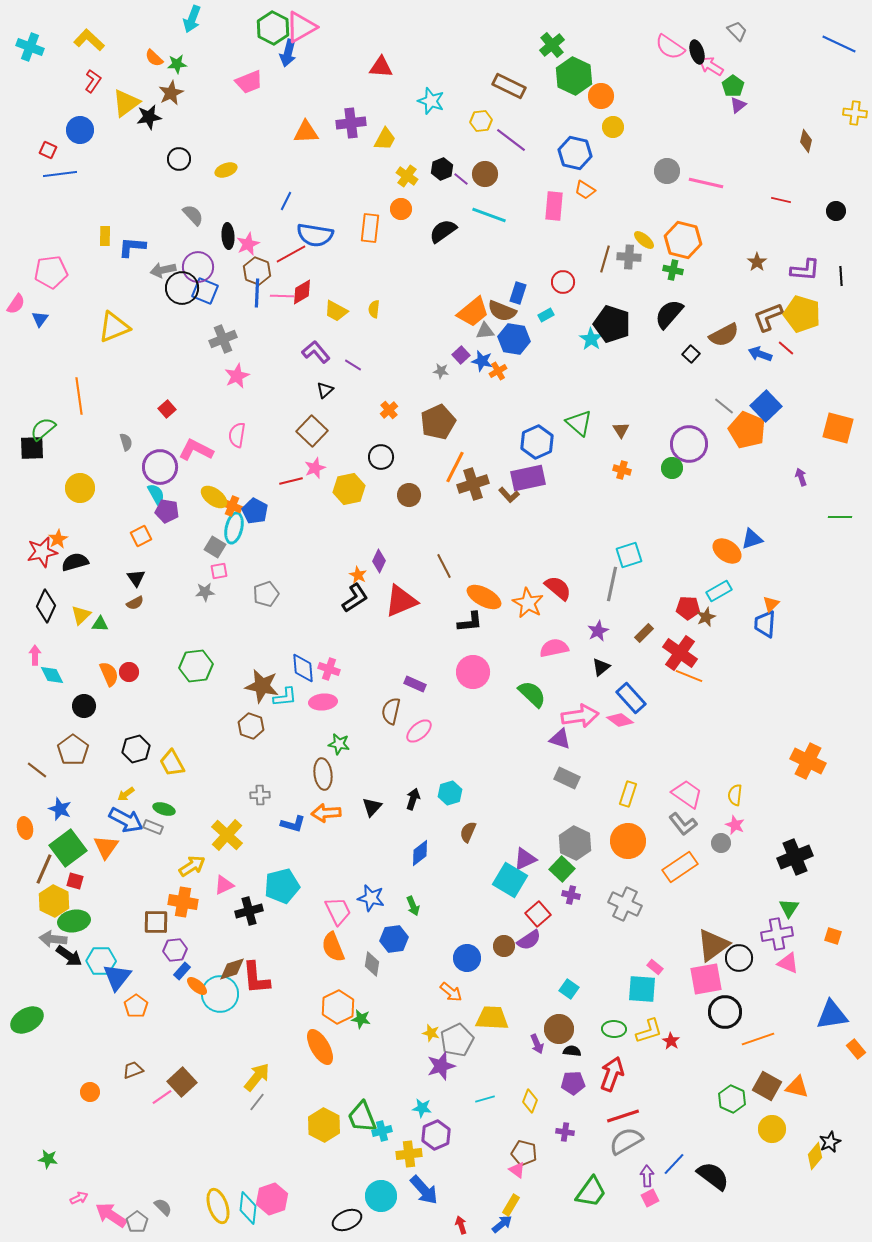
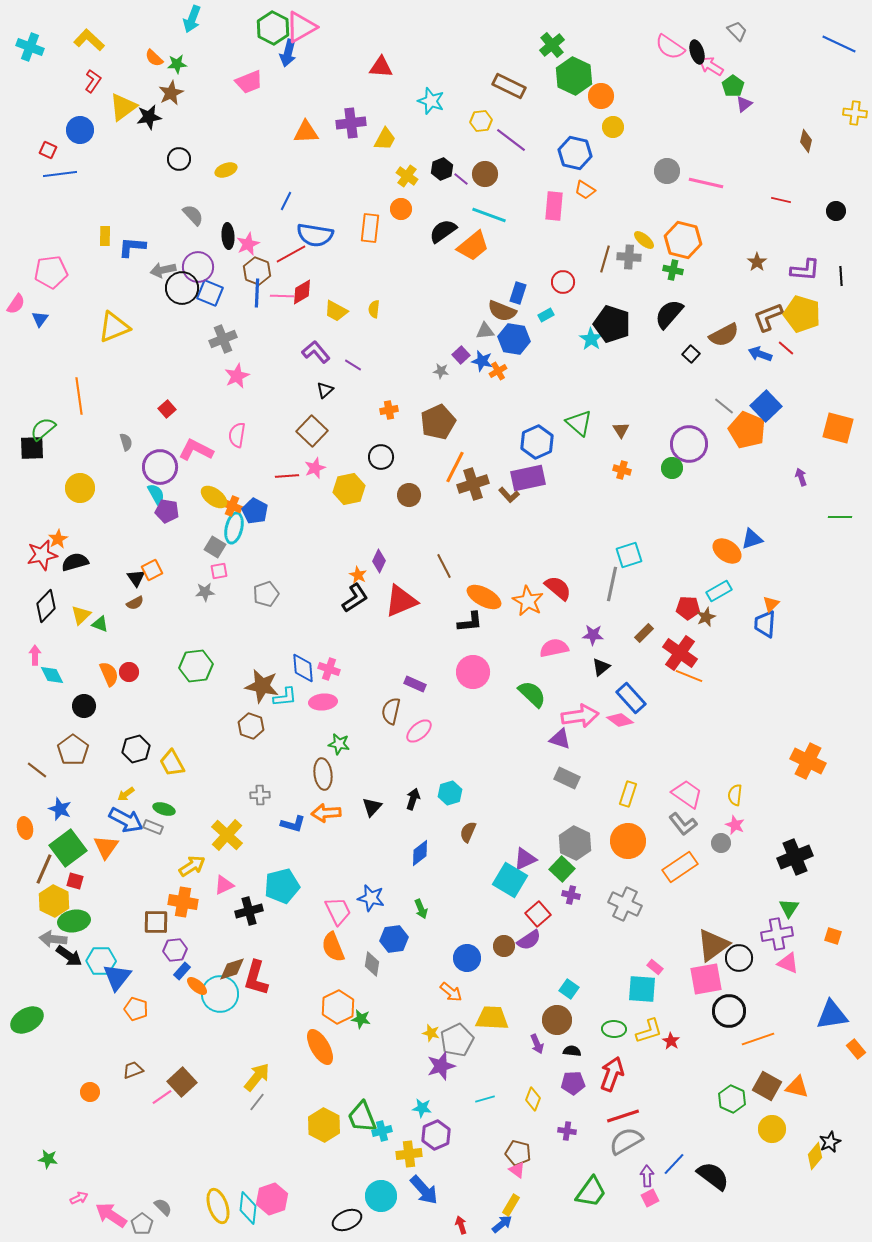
yellow triangle at (126, 103): moved 3 px left, 4 px down
purple triangle at (738, 105): moved 6 px right, 1 px up
blue square at (205, 291): moved 5 px right, 2 px down
orange trapezoid at (473, 312): moved 66 px up
orange cross at (389, 410): rotated 30 degrees clockwise
red line at (291, 481): moved 4 px left, 5 px up; rotated 10 degrees clockwise
orange square at (141, 536): moved 11 px right, 34 px down
red star at (42, 552): moved 3 px down
orange star at (528, 603): moved 2 px up
black diamond at (46, 606): rotated 20 degrees clockwise
green triangle at (100, 624): rotated 18 degrees clockwise
purple star at (598, 631): moved 5 px left, 4 px down; rotated 30 degrees clockwise
green arrow at (413, 906): moved 8 px right, 3 px down
red L-shape at (256, 978): rotated 21 degrees clockwise
orange pentagon at (136, 1006): moved 3 px down; rotated 20 degrees counterclockwise
black circle at (725, 1012): moved 4 px right, 1 px up
brown circle at (559, 1029): moved 2 px left, 9 px up
yellow diamond at (530, 1101): moved 3 px right, 2 px up
purple cross at (565, 1132): moved 2 px right, 1 px up
brown pentagon at (524, 1153): moved 6 px left
gray pentagon at (137, 1222): moved 5 px right, 2 px down
